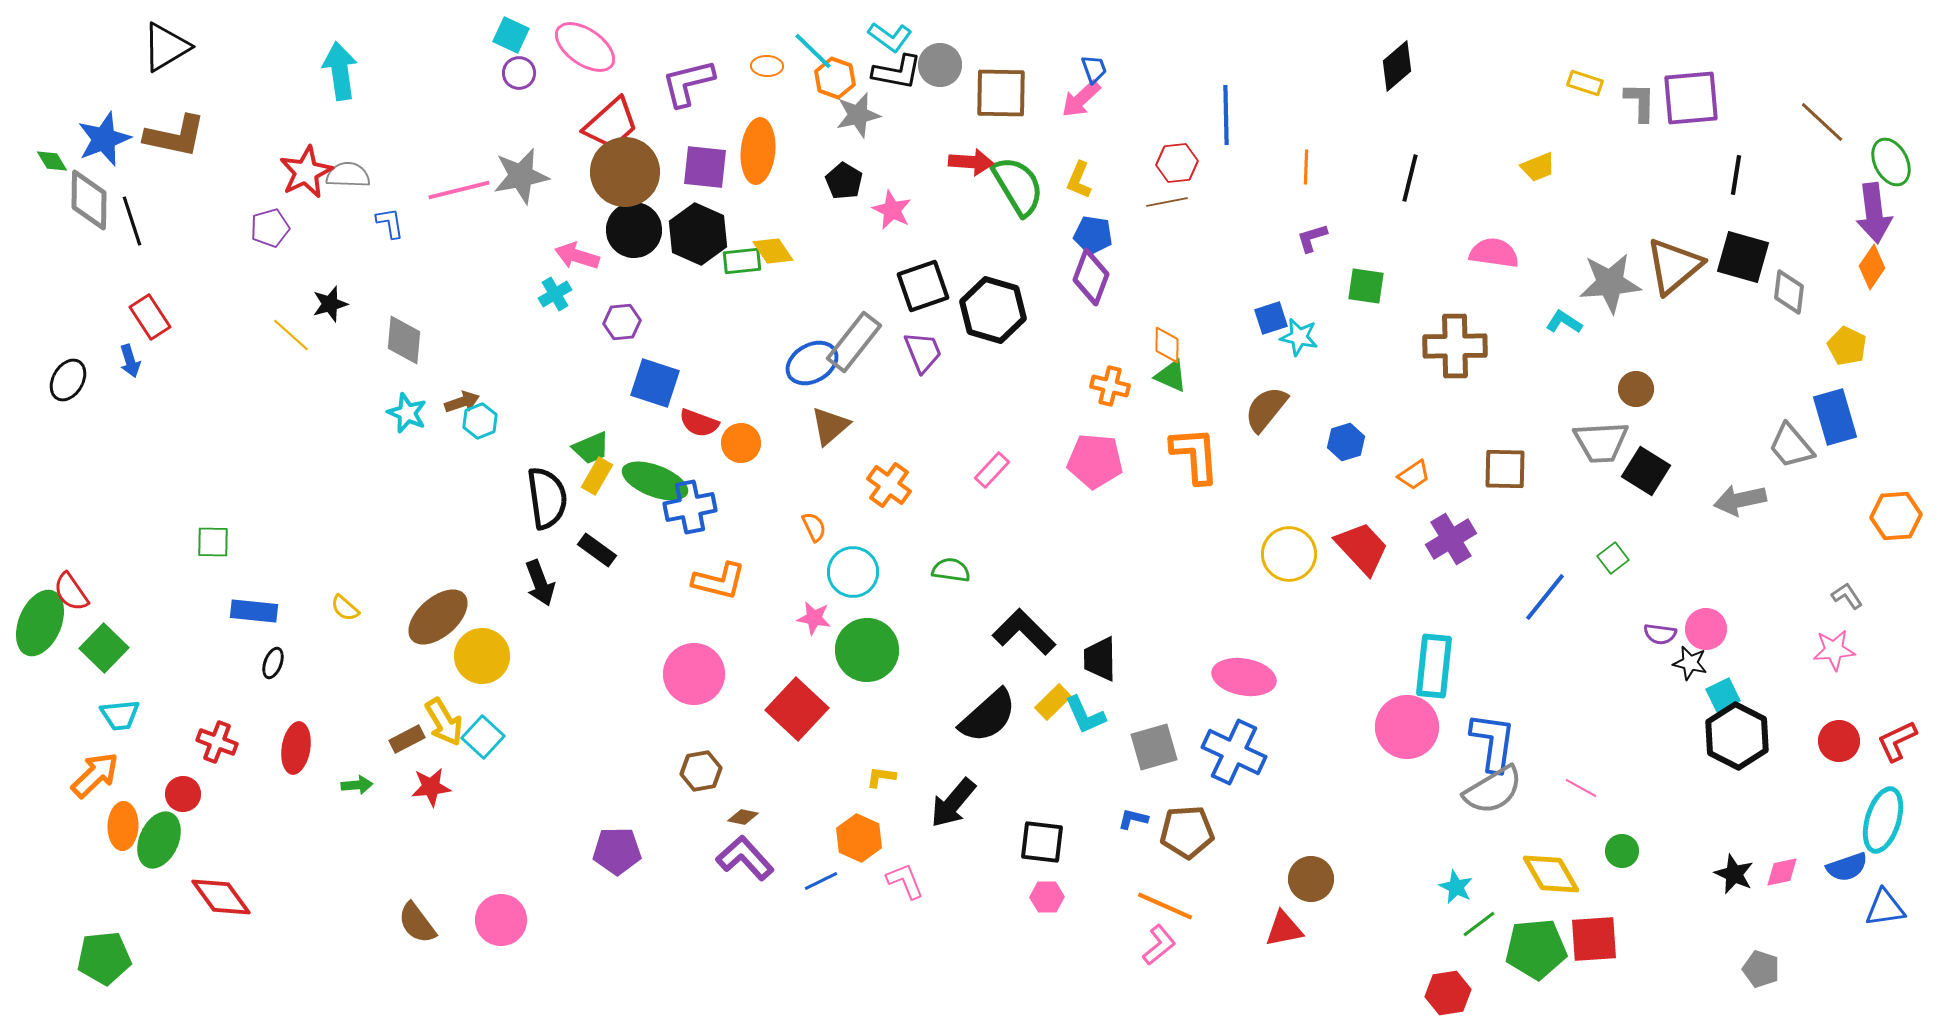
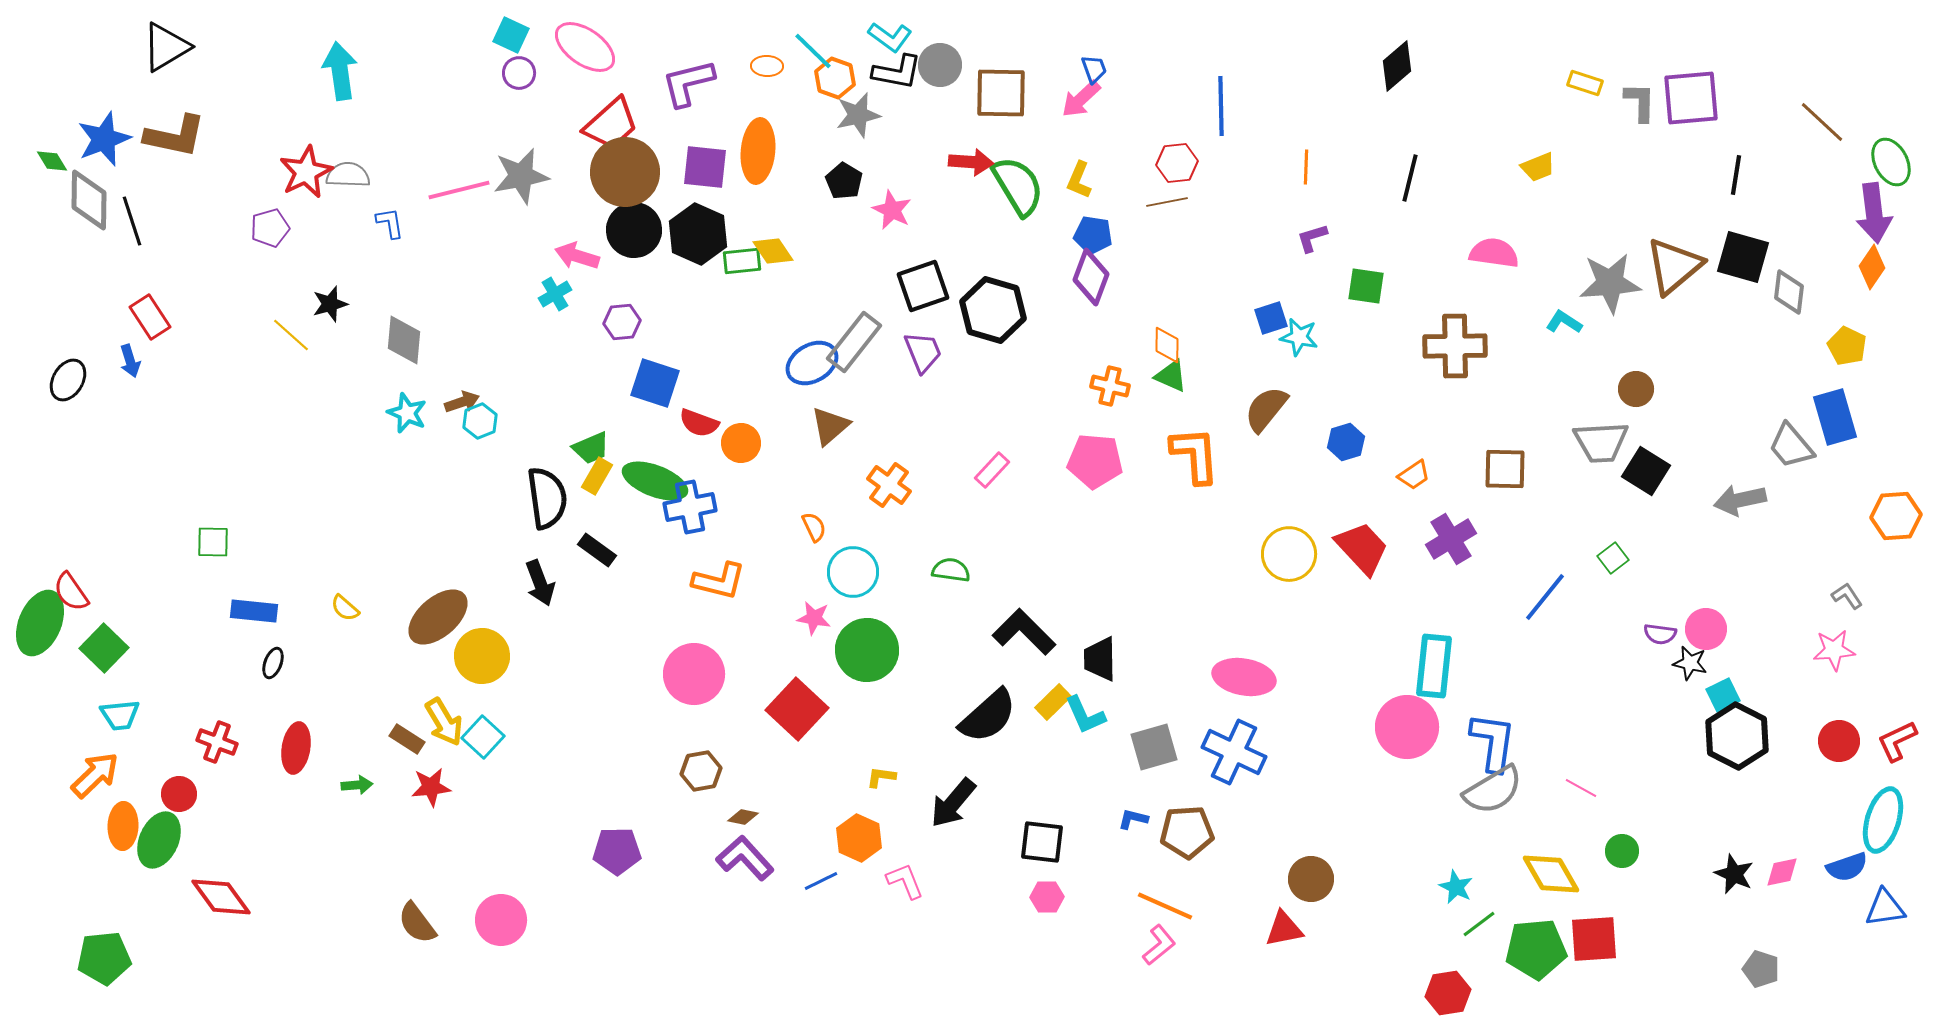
blue line at (1226, 115): moved 5 px left, 9 px up
brown rectangle at (407, 739): rotated 60 degrees clockwise
red circle at (183, 794): moved 4 px left
